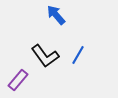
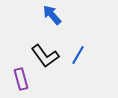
blue arrow: moved 4 px left
purple rectangle: moved 3 px right, 1 px up; rotated 55 degrees counterclockwise
